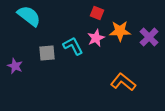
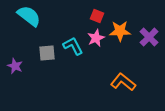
red square: moved 3 px down
